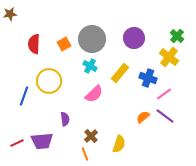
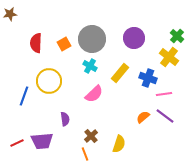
red semicircle: moved 2 px right, 1 px up
pink line: rotated 28 degrees clockwise
